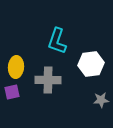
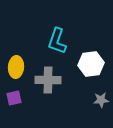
purple square: moved 2 px right, 6 px down
